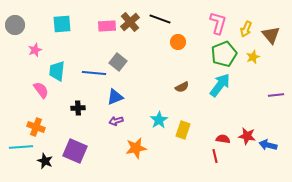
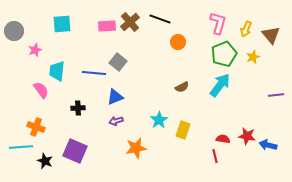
gray circle: moved 1 px left, 6 px down
